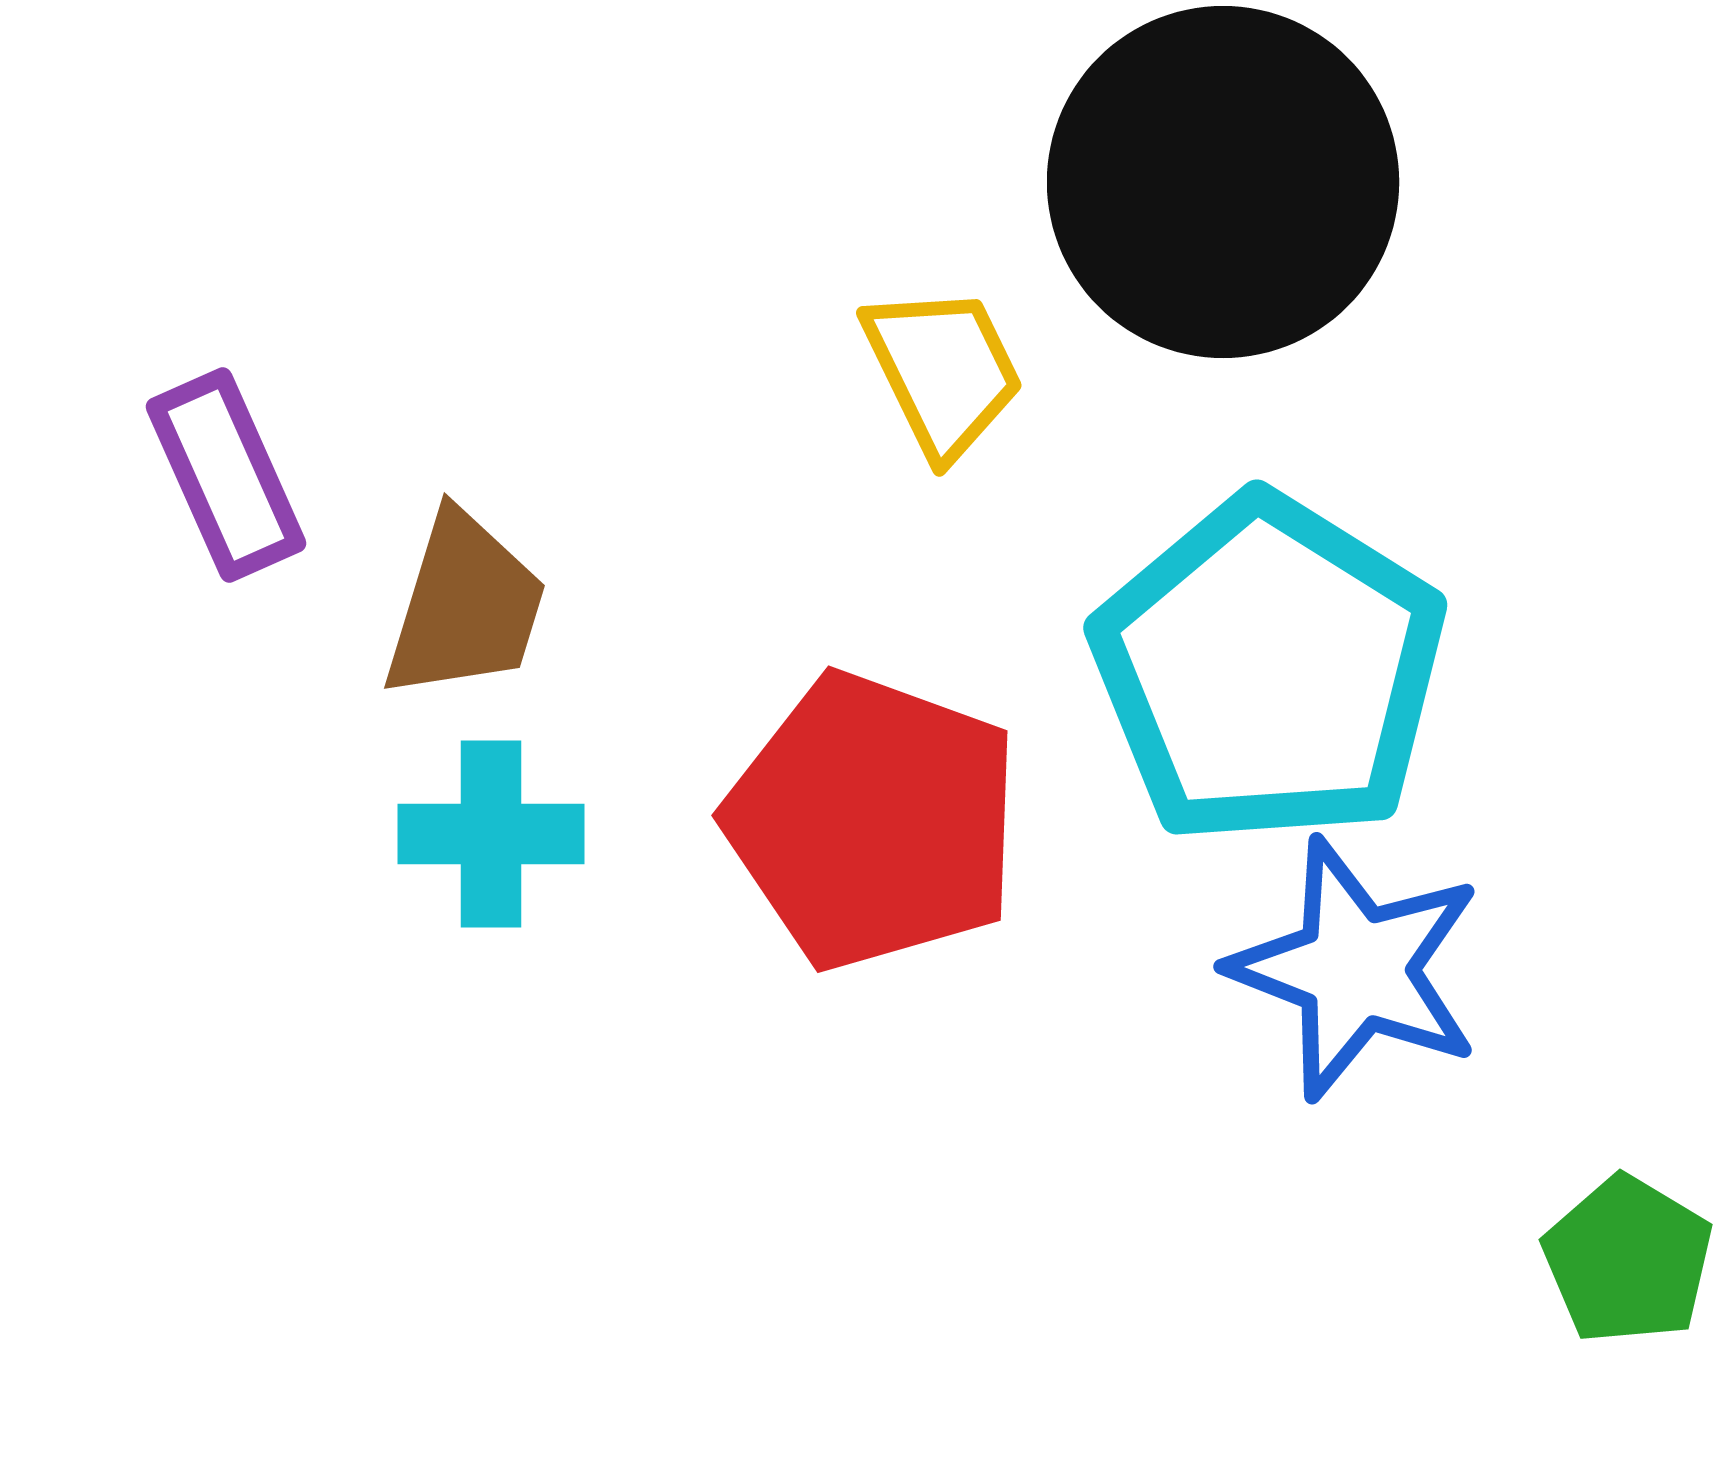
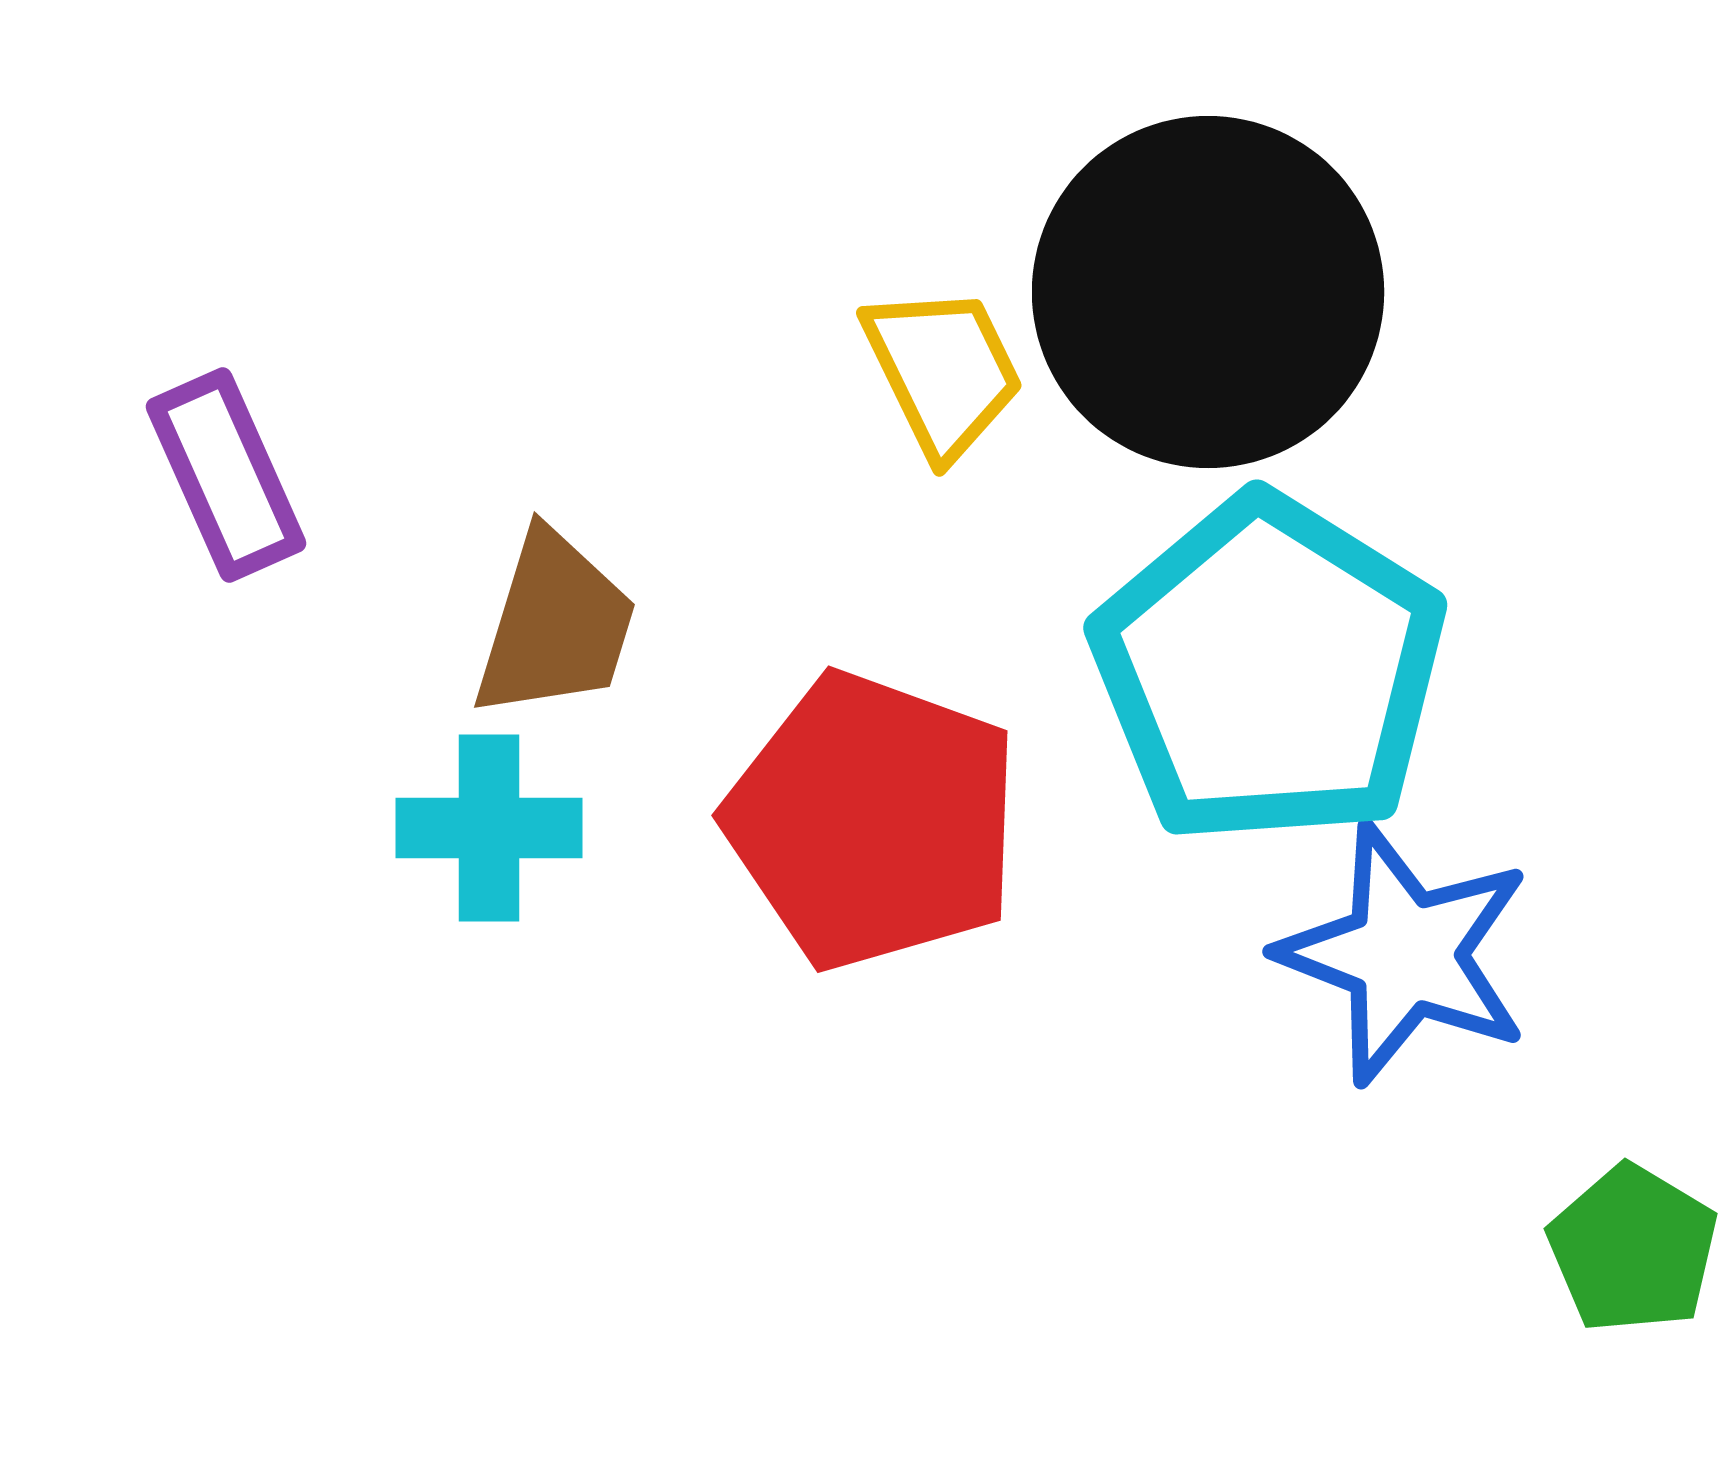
black circle: moved 15 px left, 110 px down
brown trapezoid: moved 90 px right, 19 px down
cyan cross: moved 2 px left, 6 px up
blue star: moved 49 px right, 15 px up
green pentagon: moved 5 px right, 11 px up
